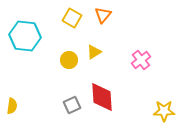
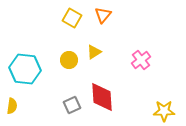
cyan hexagon: moved 33 px down
